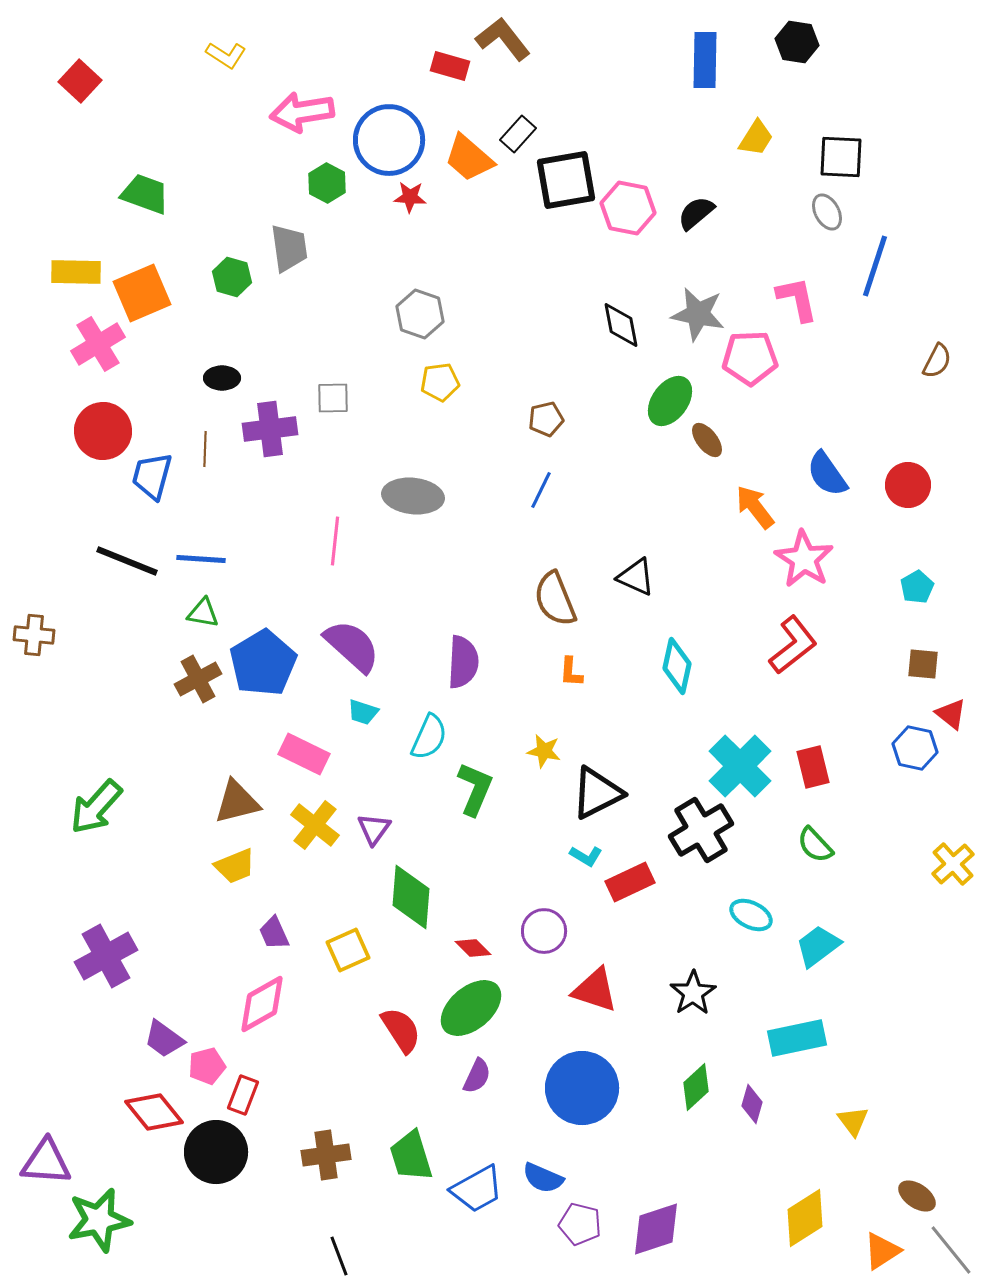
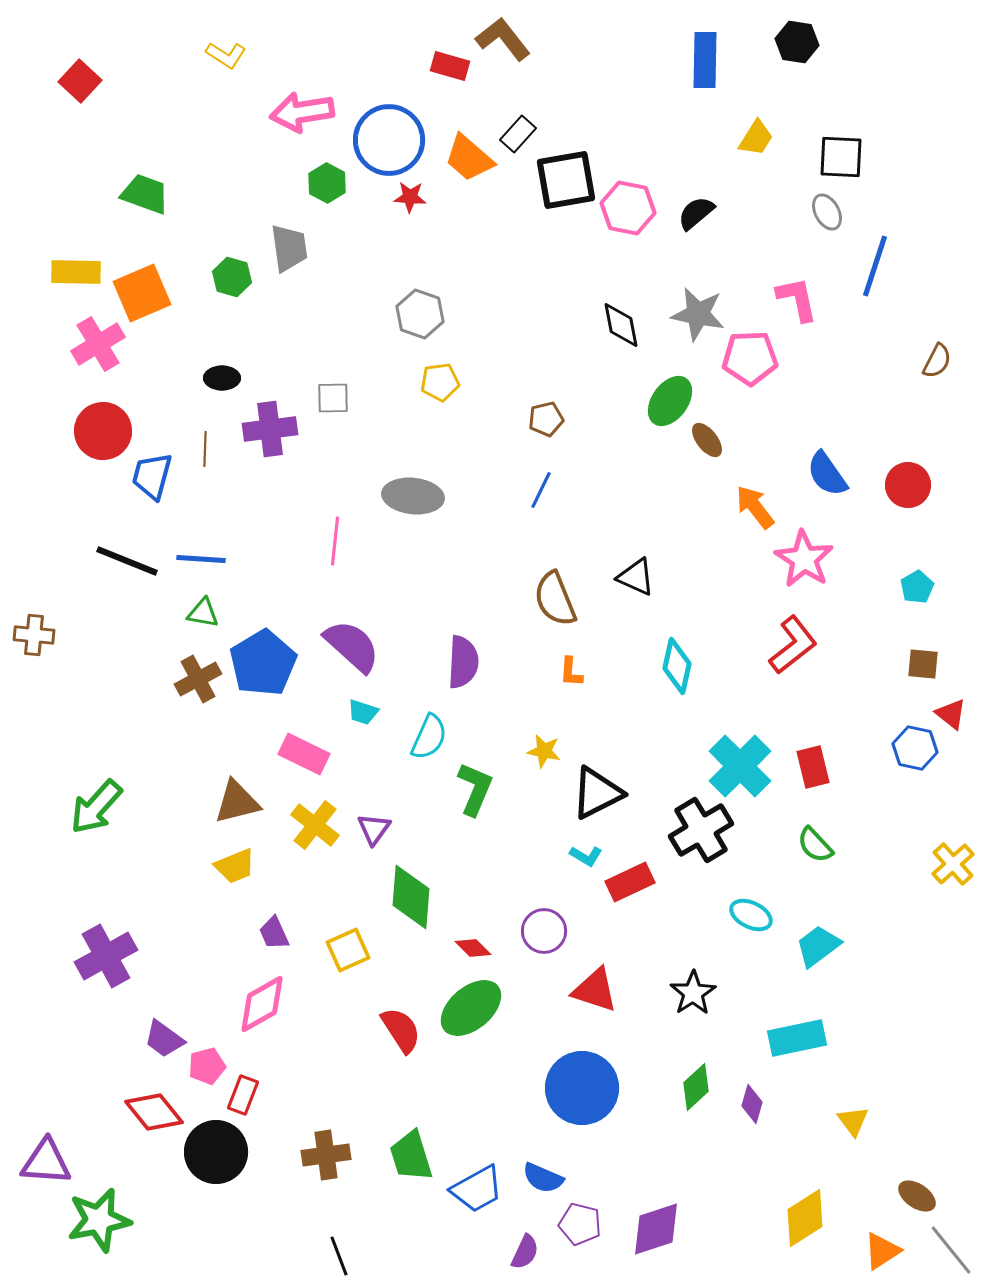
purple semicircle at (477, 1076): moved 48 px right, 176 px down
